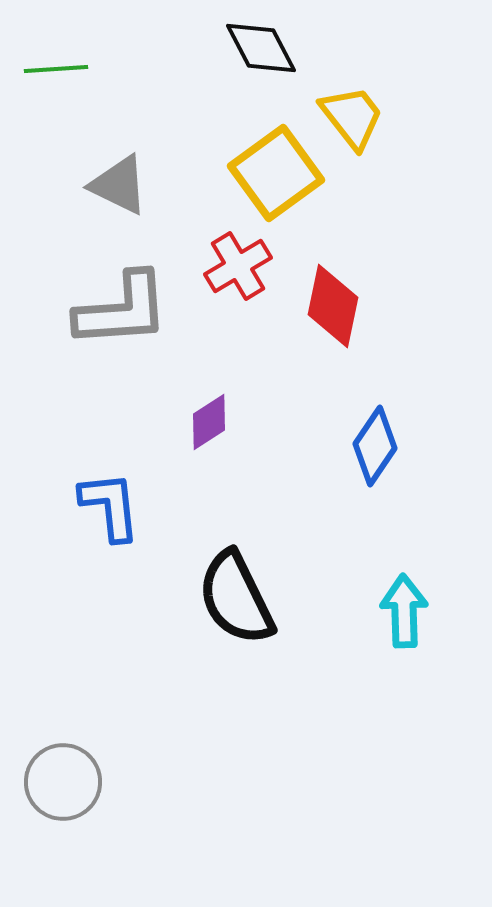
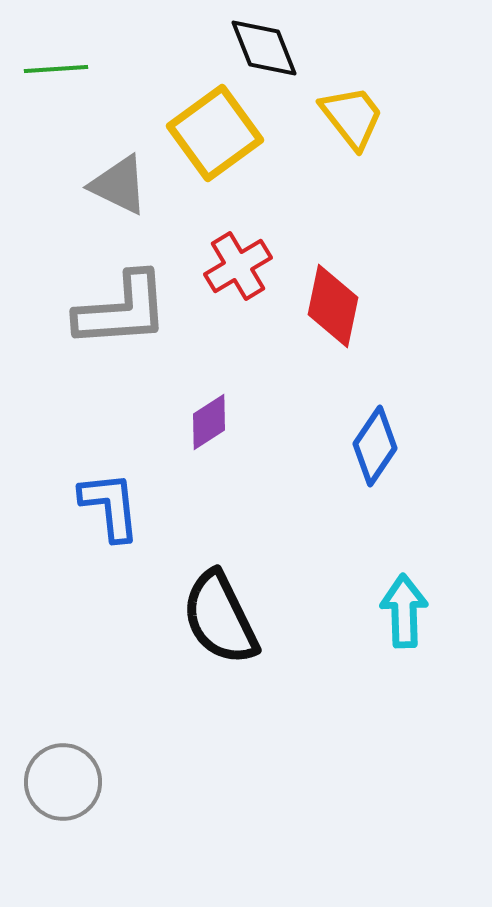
black diamond: moved 3 px right; rotated 6 degrees clockwise
yellow square: moved 61 px left, 40 px up
black semicircle: moved 16 px left, 20 px down
